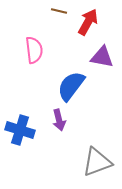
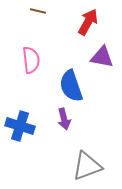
brown line: moved 21 px left
pink semicircle: moved 3 px left, 10 px down
blue semicircle: rotated 56 degrees counterclockwise
purple arrow: moved 5 px right, 1 px up
blue cross: moved 4 px up
gray triangle: moved 10 px left, 4 px down
